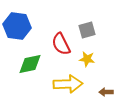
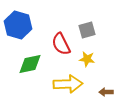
blue hexagon: moved 1 px right, 1 px up; rotated 8 degrees clockwise
